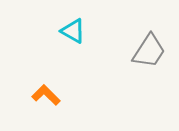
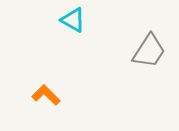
cyan triangle: moved 11 px up
